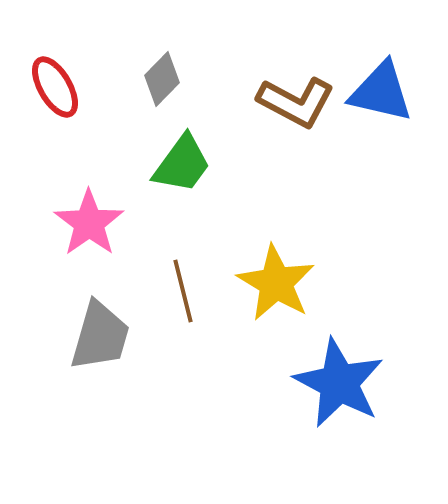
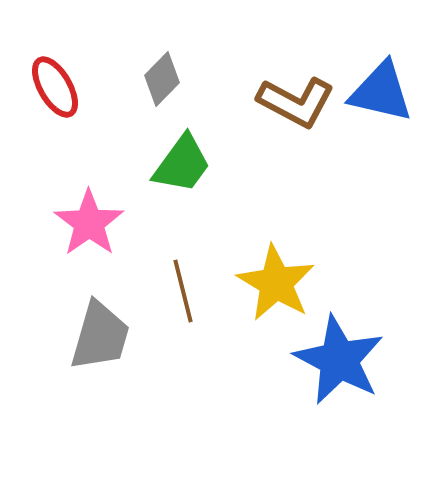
blue star: moved 23 px up
